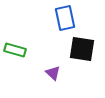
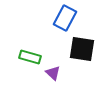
blue rectangle: rotated 40 degrees clockwise
green rectangle: moved 15 px right, 7 px down
